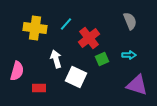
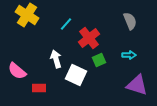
yellow cross: moved 8 px left, 13 px up; rotated 25 degrees clockwise
green square: moved 3 px left, 1 px down
pink semicircle: rotated 114 degrees clockwise
white square: moved 2 px up
